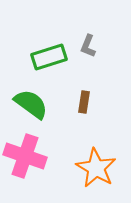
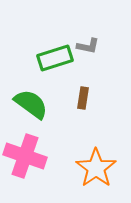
gray L-shape: rotated 100 degrees counterclockwise
green rectangle: moved 6 px right, 1 px down
brown rectangle: moved 1 px left, 4 px up
orange star: rotated 6 degrees clockwise
